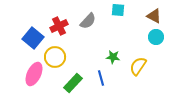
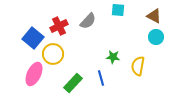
yellow circle: moved 2 px left, 3 px up
yellow semicircle: rotated 24 degrees counterclockwise
